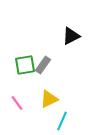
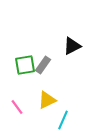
black triangle: moved 1 px right, 10 px down
yellow triangle: moved 2 px left, 1 px down
pink line: moved 4 px down
cyan line: moved 1 px right, 1 px up
